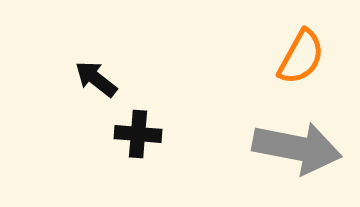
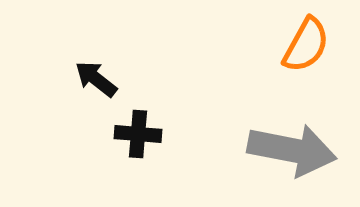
orange semicircle: moved 5 px right, 12 px up
gray arrow: moved 5 px left, 2 px down
